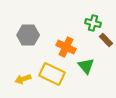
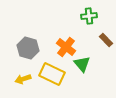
green cross: moved 4 px left, 7 px up; rotated 21 degrees counterclockwise
gray hexagon: moved 13 px down; rotated 15 degrees clockwise
orange cross: rotated 12 degrees clockwise
green triangle: moved 4 px left, 2 px up
